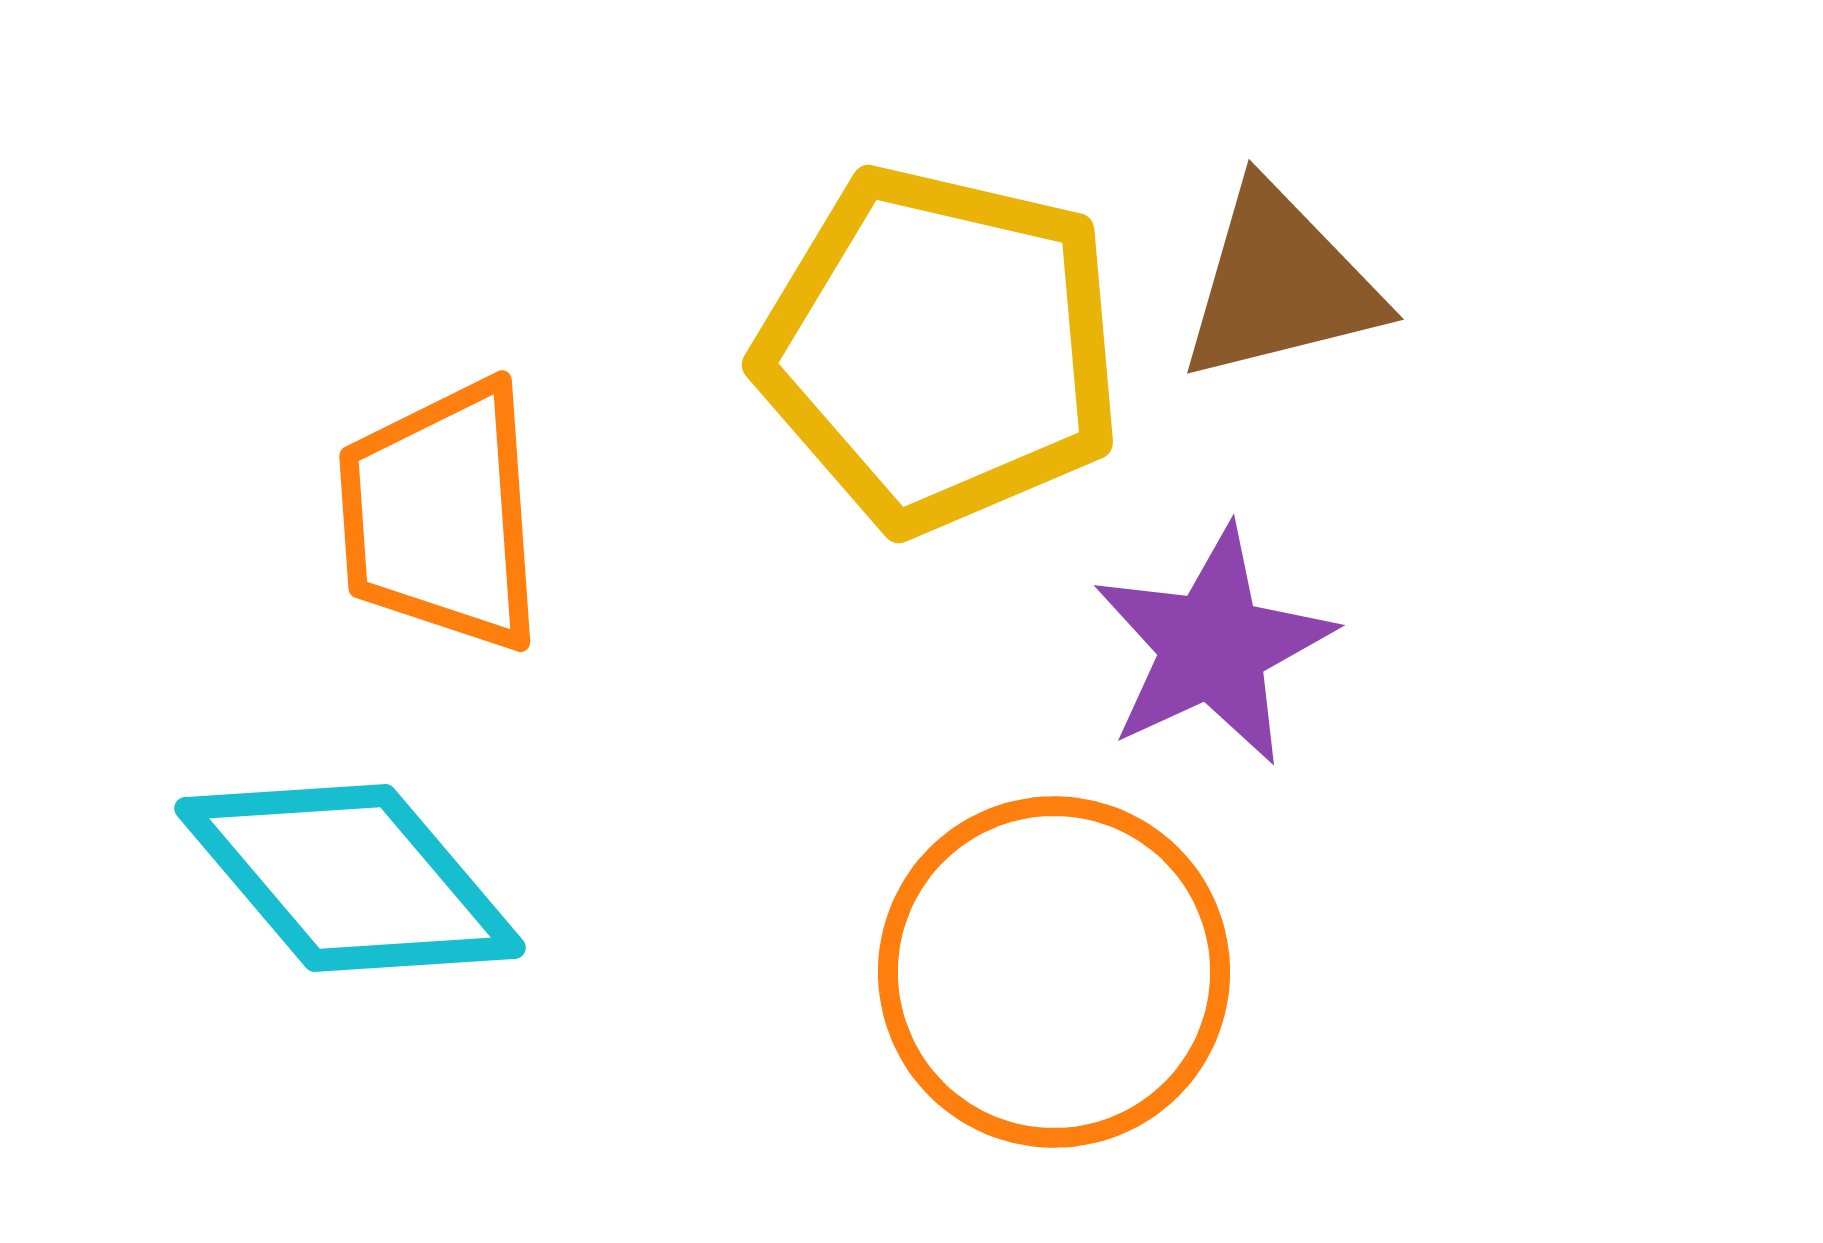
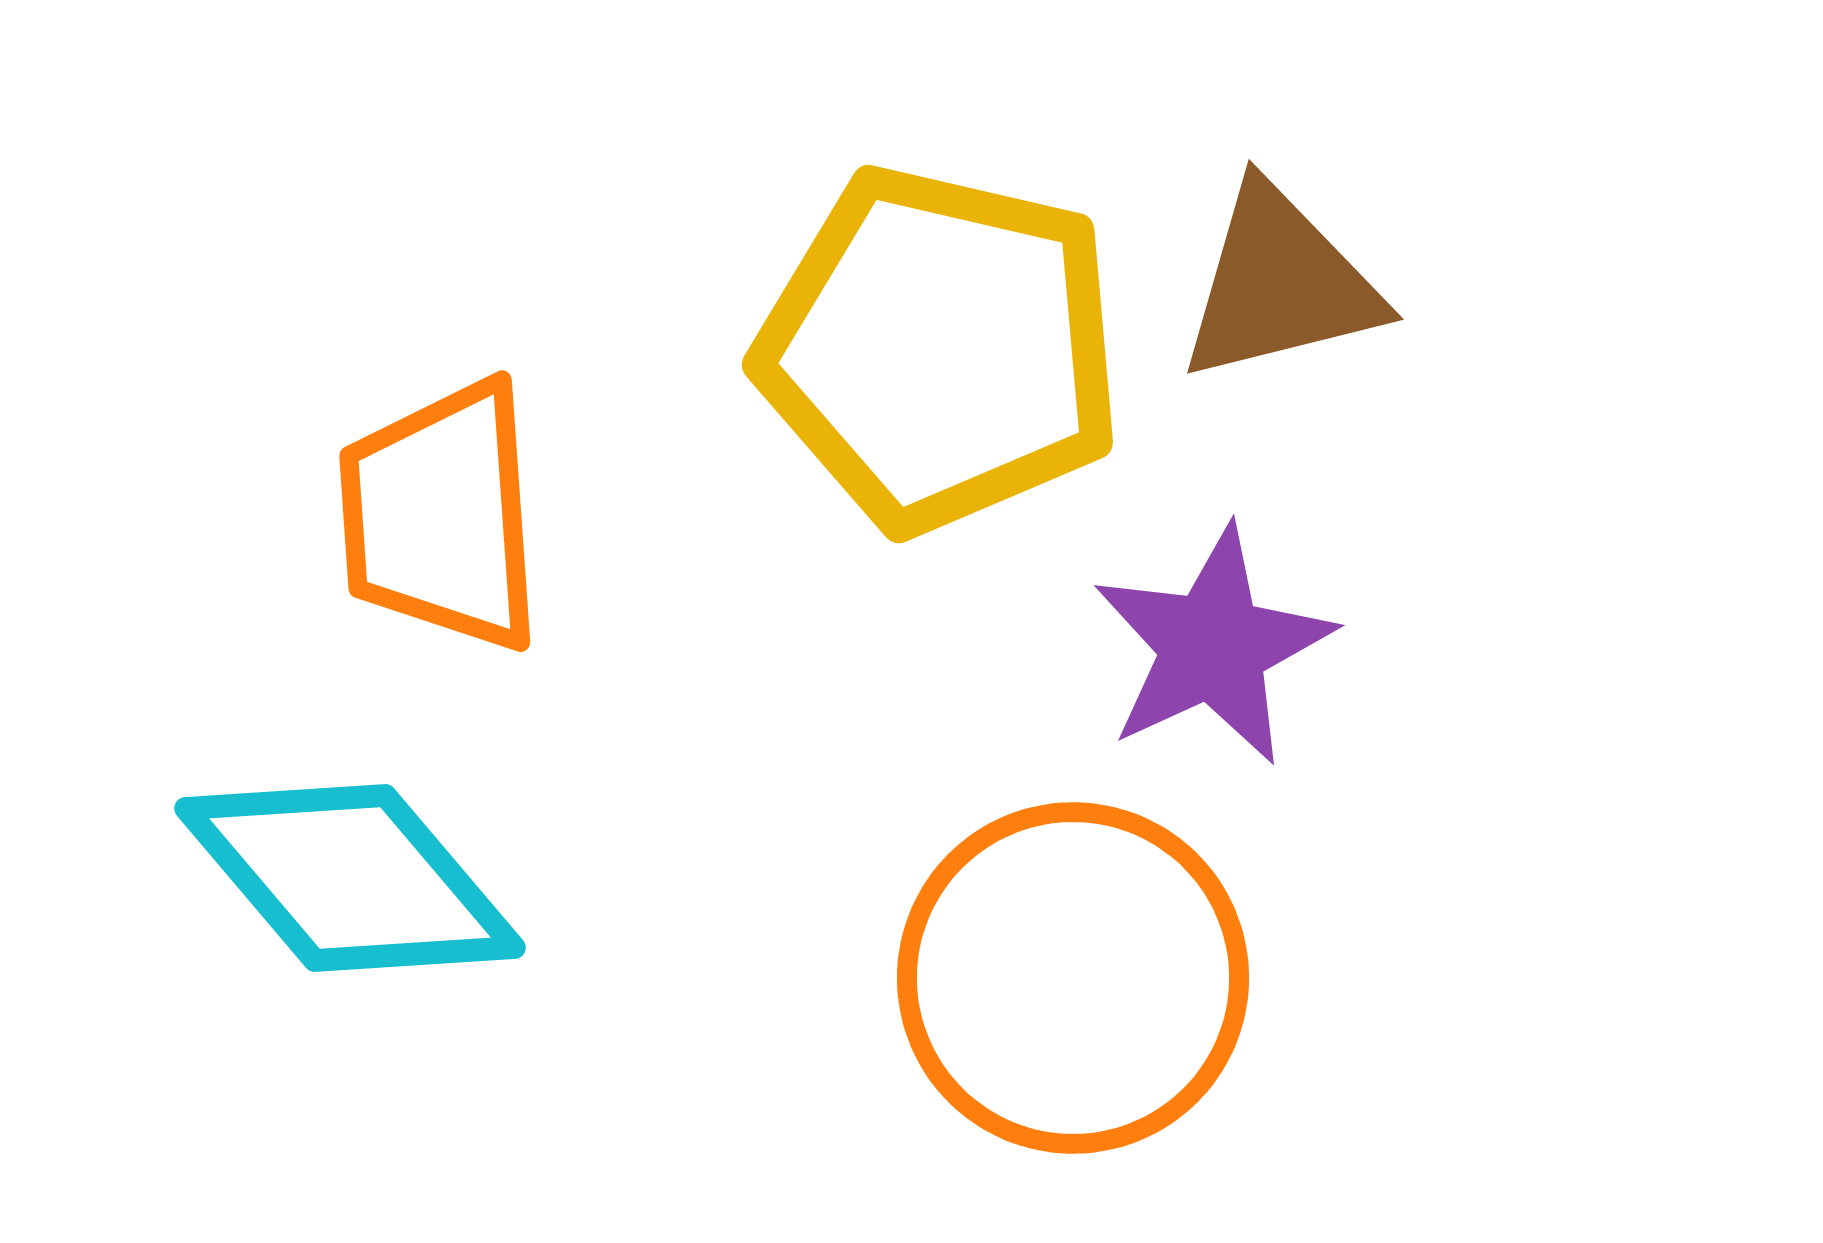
orange circle: moved 19 px right, 6 px down
